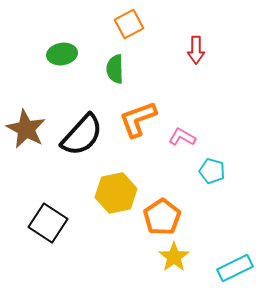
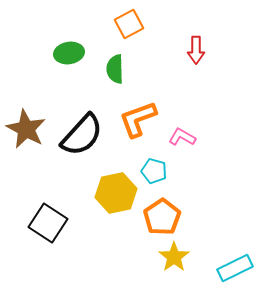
green ellipse: moved 7 px right, 1 px up
cyan pentagon: moved 58 px left
